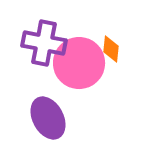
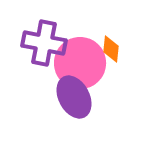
pink circle: moved 1 px right
purple ellipse: moved 26 px right, 21 px up
